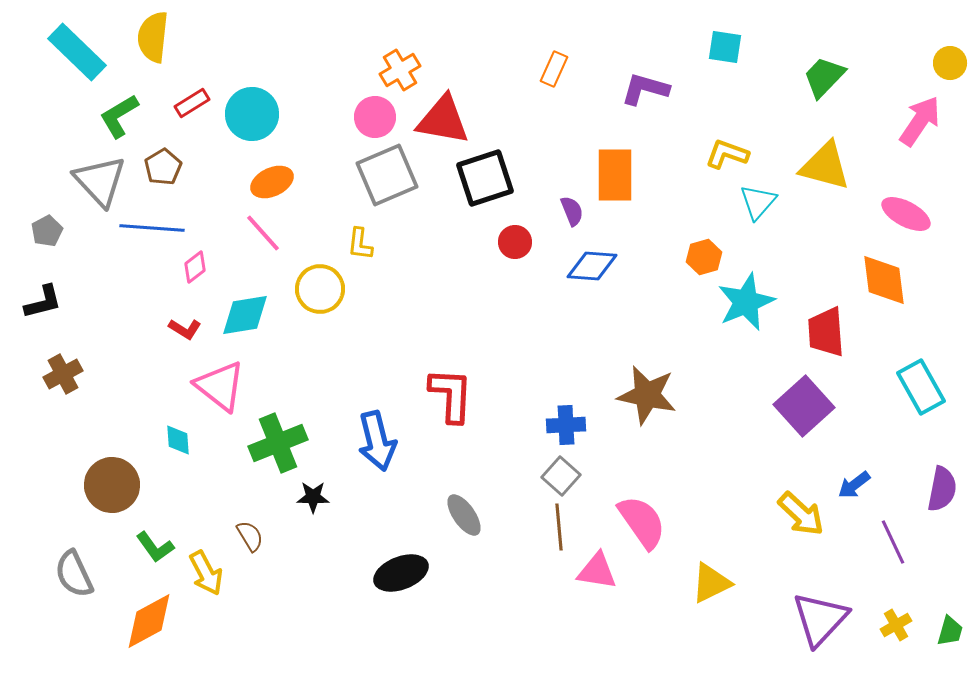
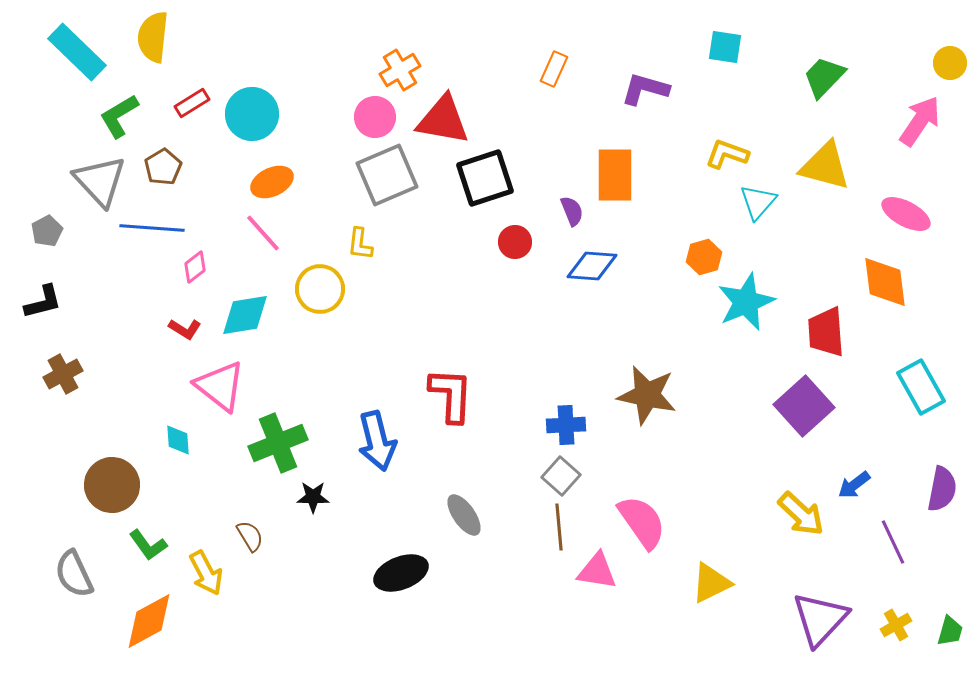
orange diamond at (884, 280): moved 1 px right, 2 px down
green L-shape at (155, 547): moved 7 px left, 2 px up
